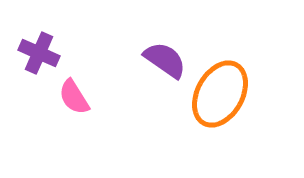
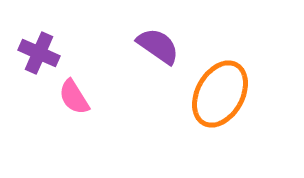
purple semicircle: moved 7 px left, 14 px up
